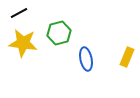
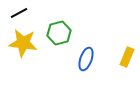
blue ellipse: rotated 30 degrees clockwise
